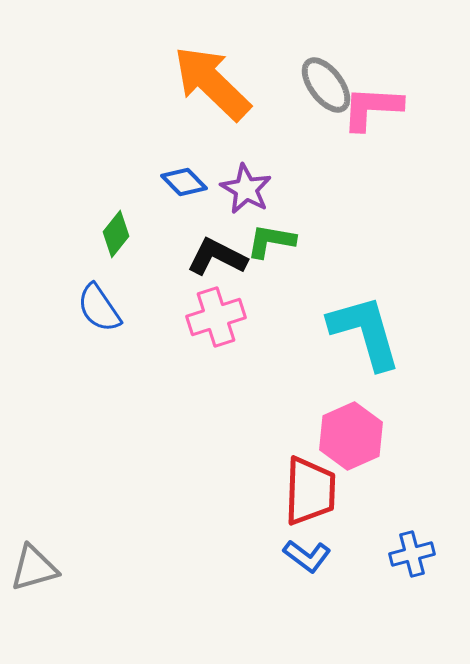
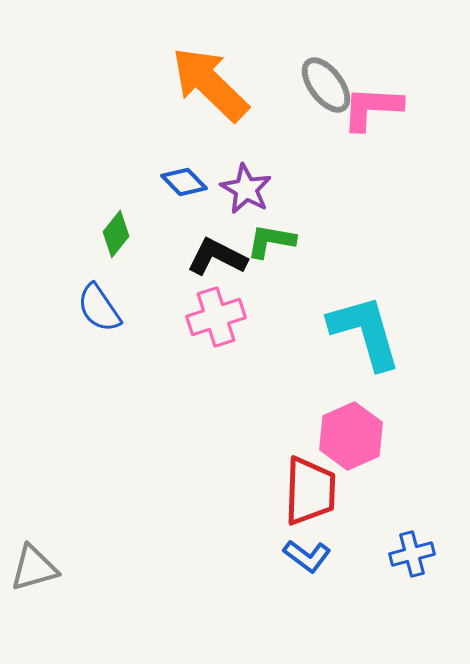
orange arrow: moved 2 px left, 1 px down
